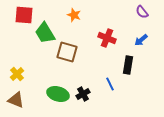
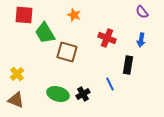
blue arrow: rotated 40 degrees counterclockwise
